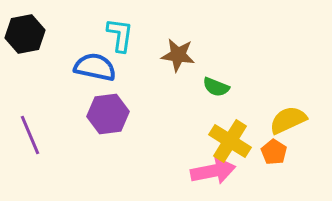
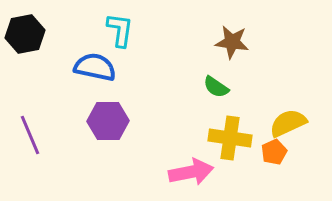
cyan L-shape: moved 5 px up
brown star: moved 54 px right, 13 px up
green semicircle: rotated 12 degrees clockwise
purple hexagon: moved 7 px down; rotated 6 degrees clockwise
yellow semicircle: moved 3 px down
yellow cross: moved 3 px up; rotated 24 degrees counterclockwise
orange pentagon: rotated 15 degrees clockwise
pink arrow: moved 22 px left, 1 px down
